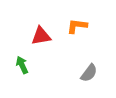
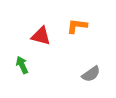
red triangle: rotated 25 degrees clockwise
gray semicircle: moved 2 px right, 1 px down; rotated 18 degrees clockwise
